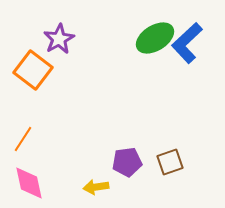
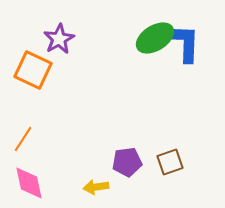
blue L-shape: moved 2 px left; rotated 135 degrees clockwise
orange square: rotated 12 degrees counterclockwise
